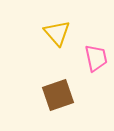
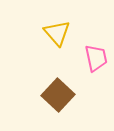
brown square: rotated 28 degrees counterclockwise
